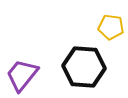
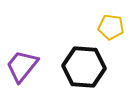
purple trapezoid: moved 9 px up
